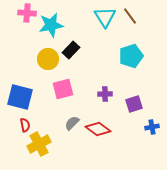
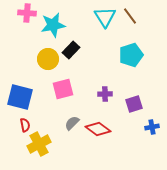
cyan star: moved 2 px right
cyan pentagon: moved 1 px up
